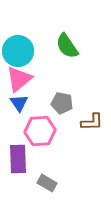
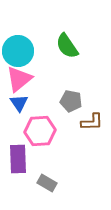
gray pentagon: moved 9 px right, 2 px up
